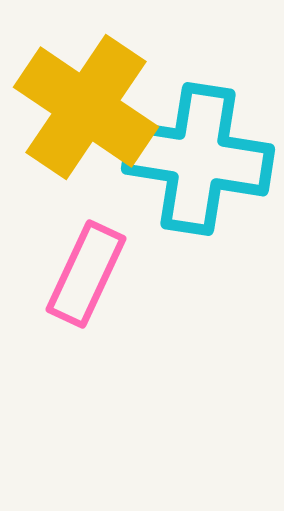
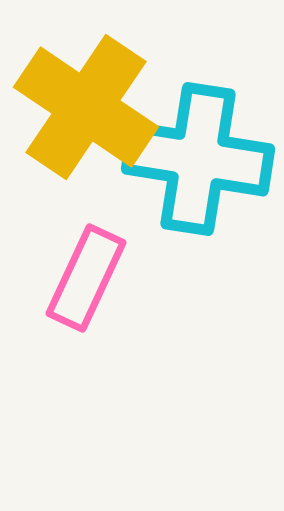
pink rectangle: moved 4 px down
